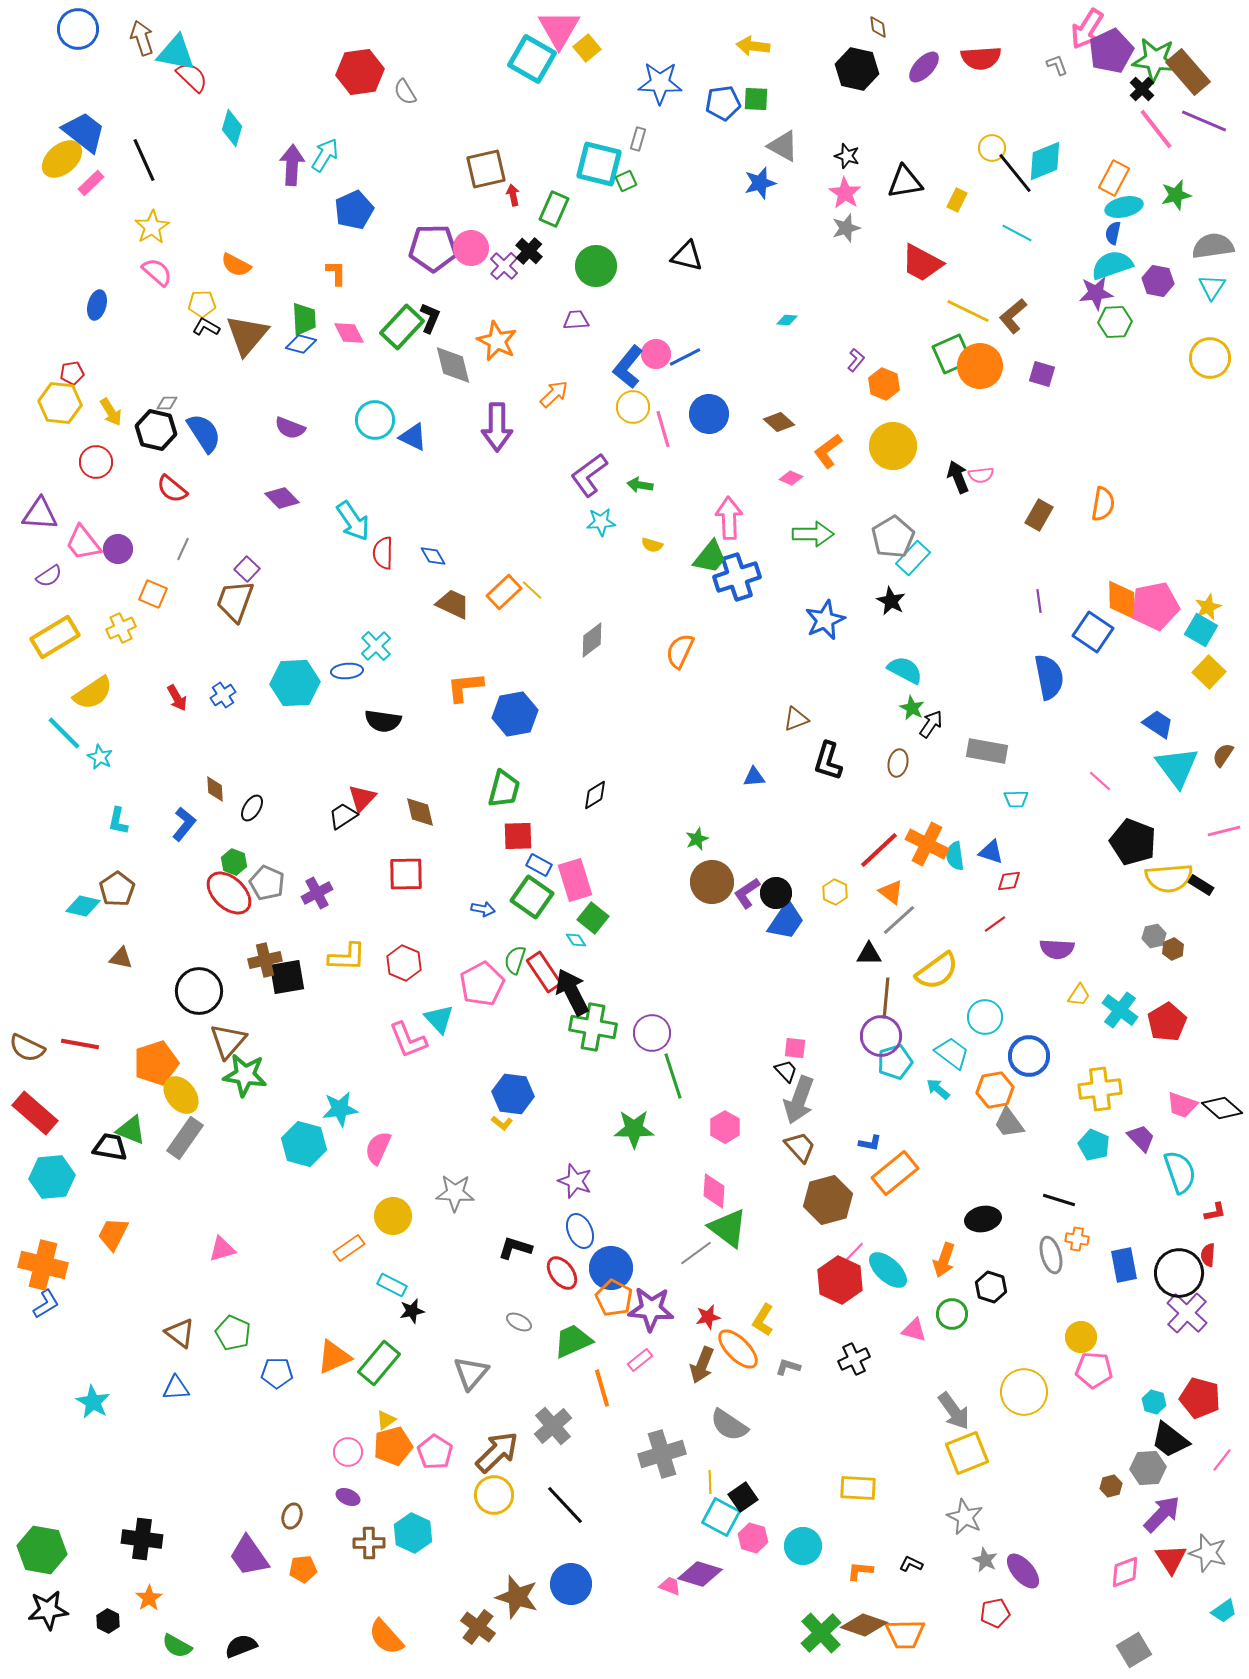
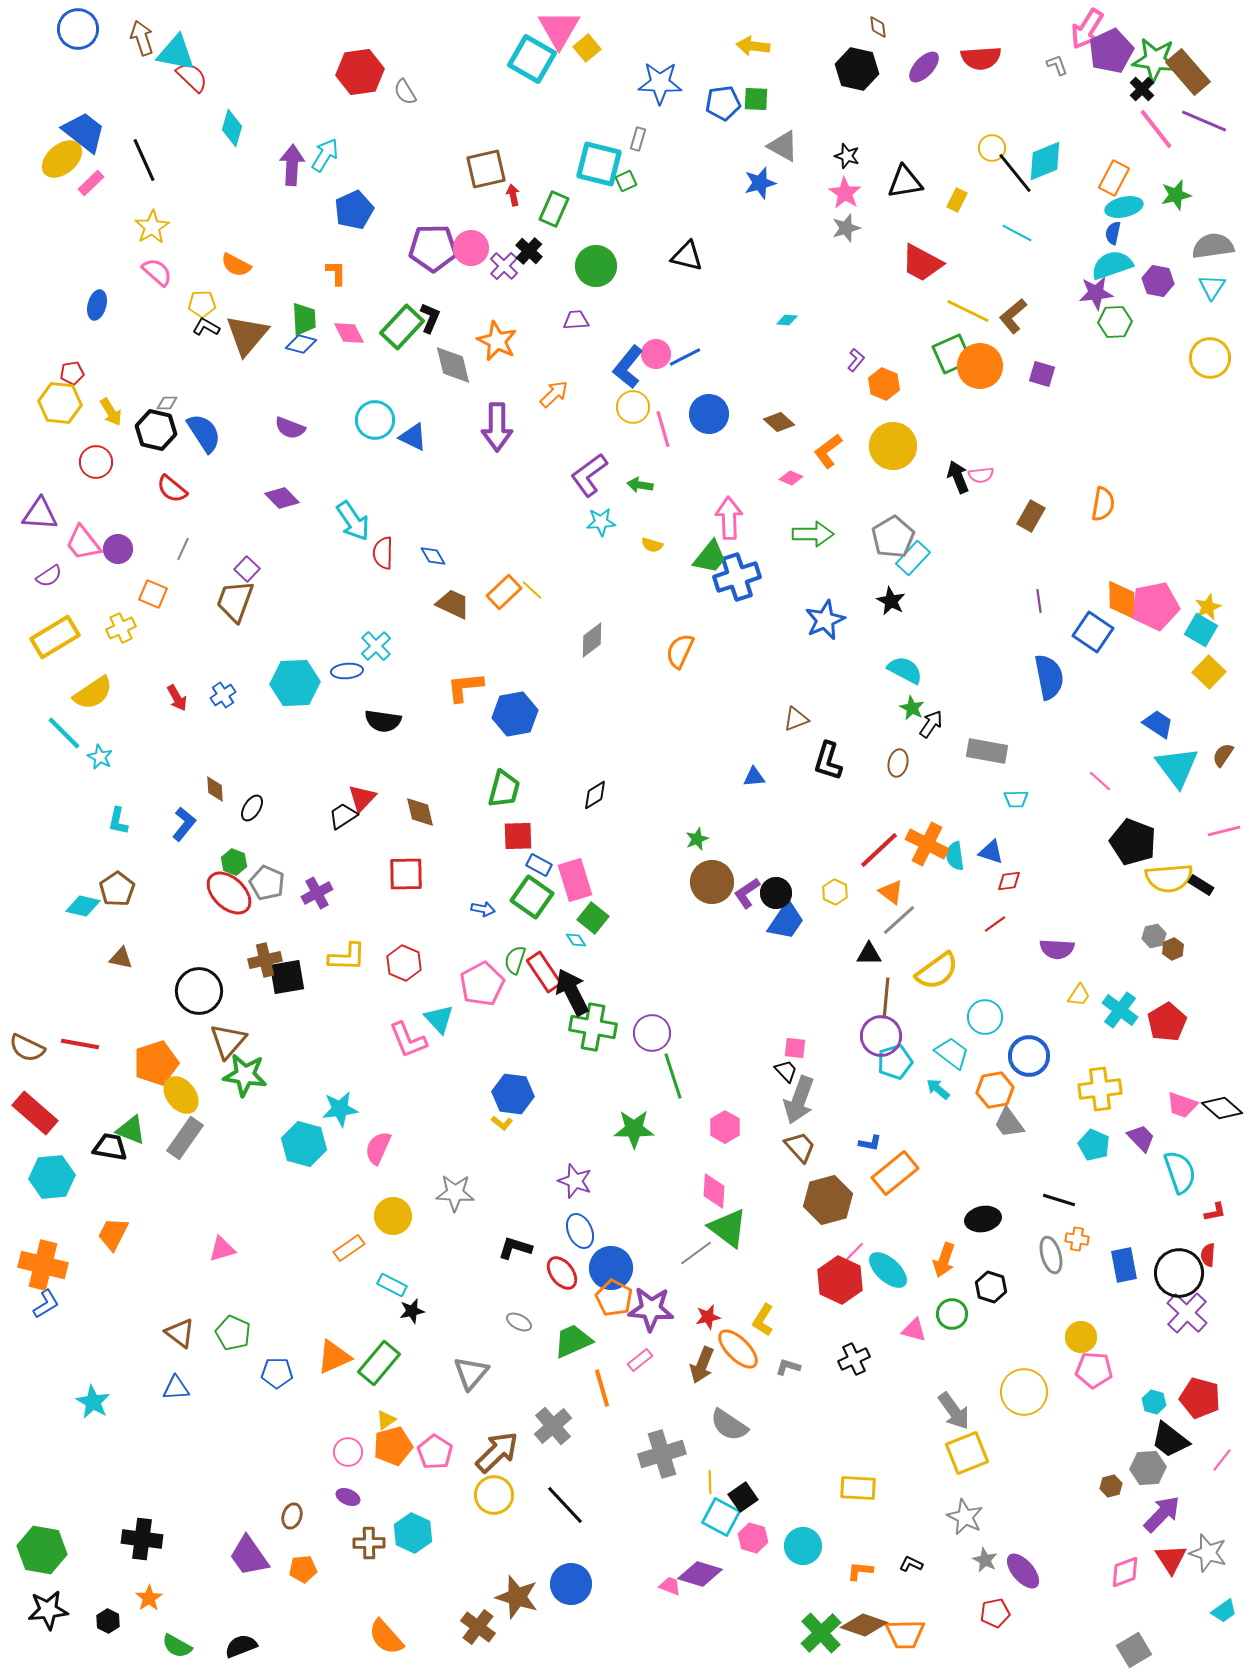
brown rectangle at (1039, 515): moved 8 px left, 1 px down
